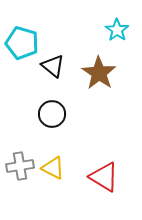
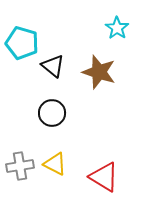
cyan star: moved 2 px up
brown star: moved 1 px up; rotated 16 degrees counterclockwise
black circle: moved 1 px up
yellow triangle: moved 2 px right, 4 px up
